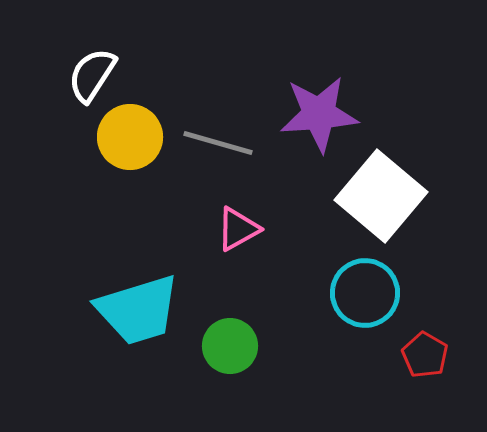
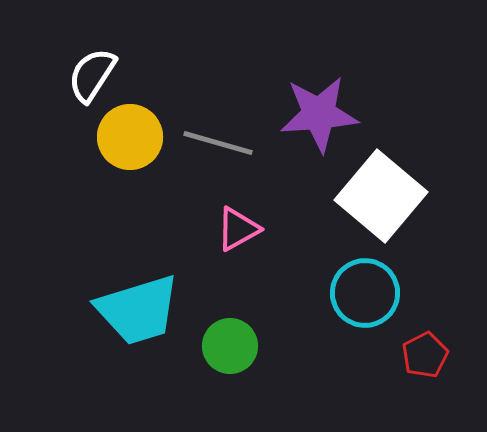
red pentagon: rotated 15 degrees clockwise
